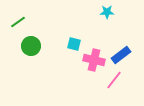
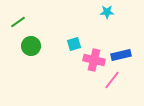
cyan square: rotated 32 degrees counterclockwise
blue rectangle: rotated 24 degrees clockwise
pink line: moved 2 px left
